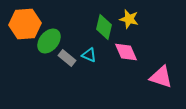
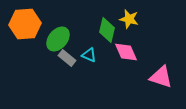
green diamond: moved 3 px right, 3 px down
green ellipse: moved 9 px right, 2 px up
